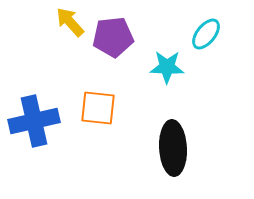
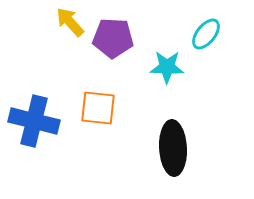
purple pentagon: moved 1 px down; rotated 9 degrees clockwise
blue cross: rotated 27 degrees clockwise
